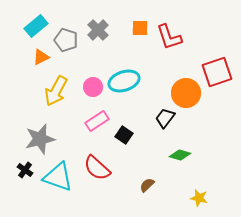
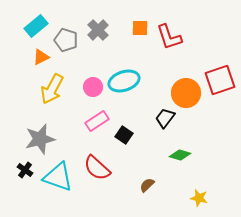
red square: moved 3 px right, 8 px down
yellow arrow: moved 4 px left, 2 px up
